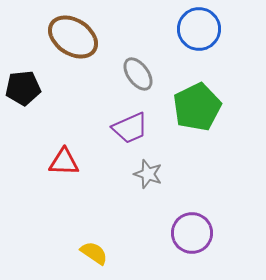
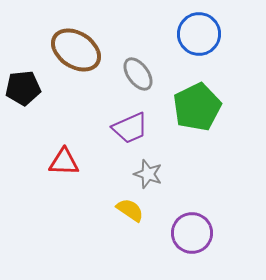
blue circle: moved 5 px down
brown ellipse: moved 3 px right, 13 px down
yellow semicircle: moved 36 px right, 43 px up
